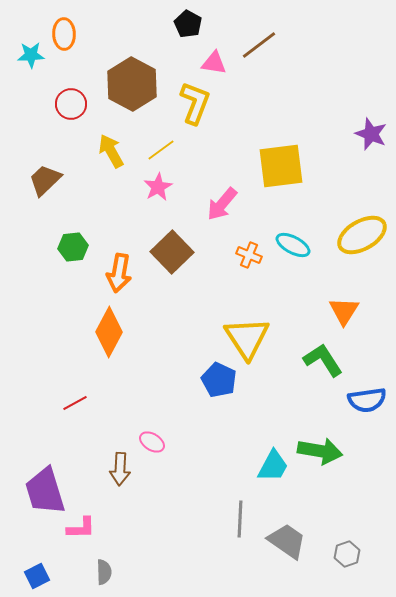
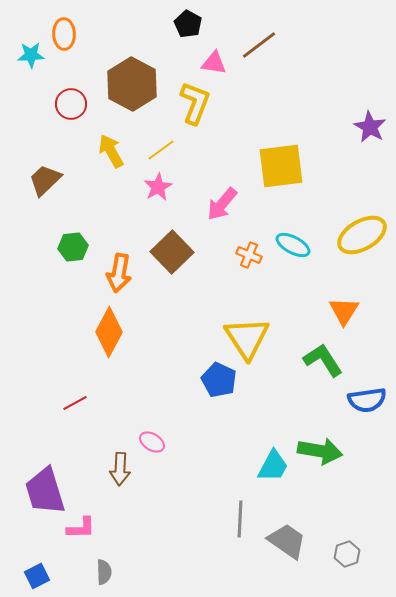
purple star: moved 1 px left, 7 px up; rotated 8 degrees clockwise
